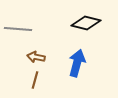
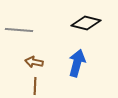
gray line: moved 1 px right, 1 px down
brown arrow: moved 2 px left, 5 px down
brown line: moved 6 px down; rotated 12 degrees counterclockwise
